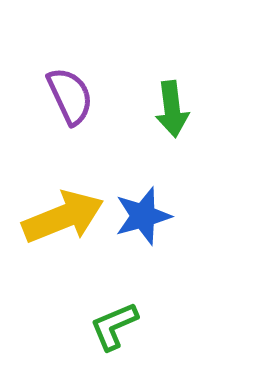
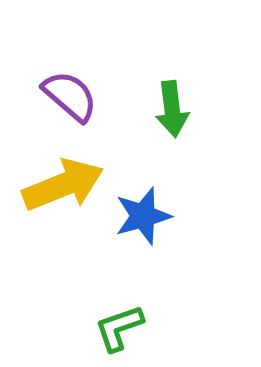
purple semicircle: rotated 24 degrees counterclockwise
yellow arrow: moved 32 px up
green L-shape: moved 5 px right, 2 px down; rotated 4 degrees clockwise
